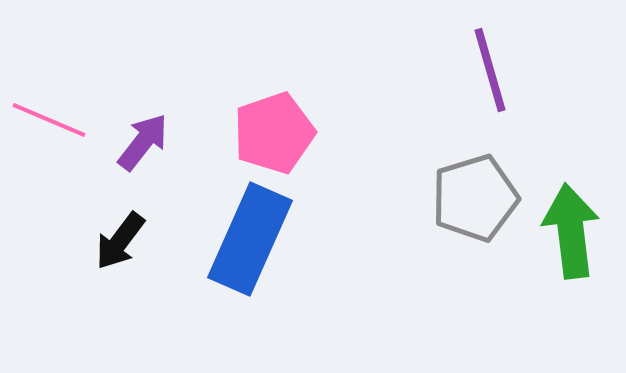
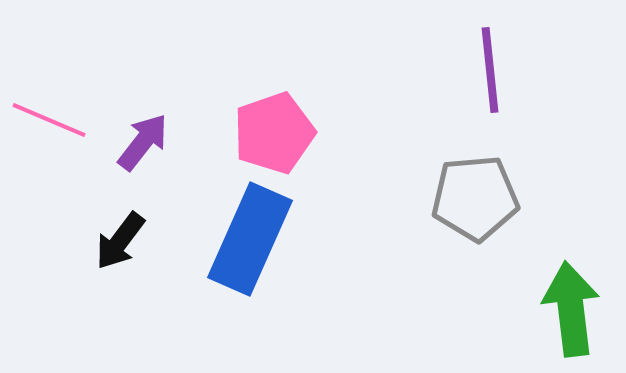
purple line: rotated 10 degrees clockwise
gray pentagon: rotated 12 degrees clockwise
green arrow: moved 78 px down
